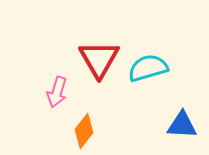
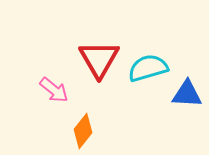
pink arrow: moved 3 px left, 2 px up; rotated 68 degrees counterclockwise
blue triangle: moved 5 px right, 31 px up
orange diamond: moved 1 px left
